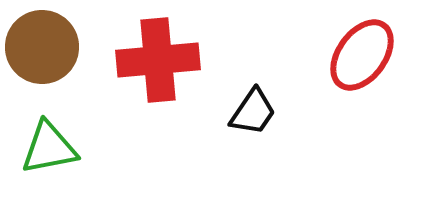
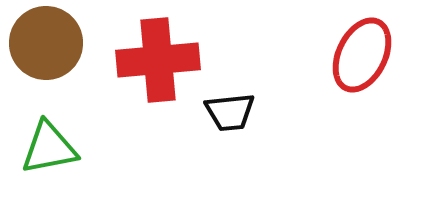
brown circle: moved 4 px right, 4 px up
red ellipse: rotated 10 degrees counterclockwise
black trapezoid: moved 23 px left; rotated 50 degrees clockwise
